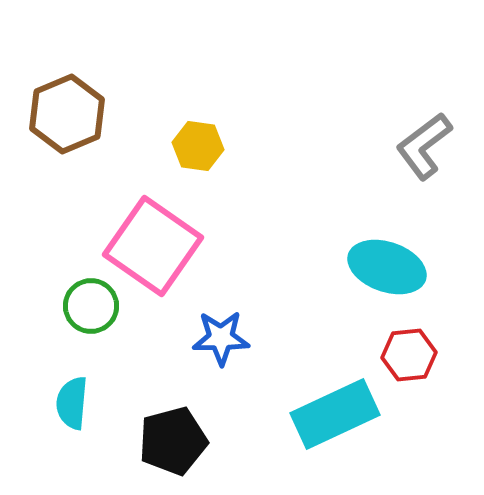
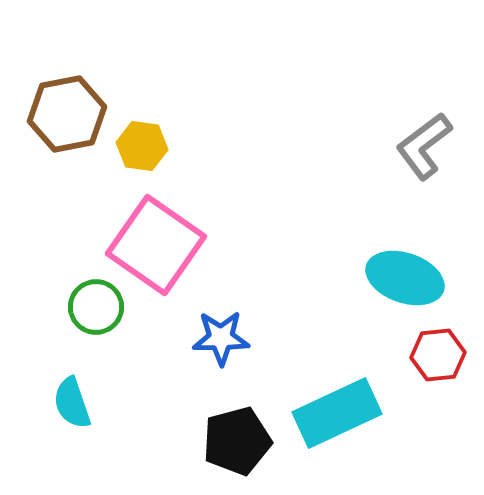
brown hexagon: rotated 12 degrees clockwise
yellow hexagon: moved 56 px left
pink square: moved 3 px right, 1 px up
cyan ellipse: moved 18 px right, 11 px down
green circle: moved 5 px right, 1 px down
red hexagon: moved 29 px right
cyan semicircle: rotated 24 degrees counterclockwise
cyan rectangle: moved 2 px right, 1 px up
black pentagon: moved 64 px right
